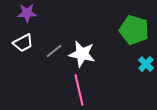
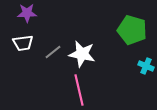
green pentagon: moved 2 px left
white trapezoid: rotated 20 degrees clockwise
gray line: moved 1 px left, 1 px down
cyan cross: moved 2 px down; rotated 21 degrees counterclockwise
